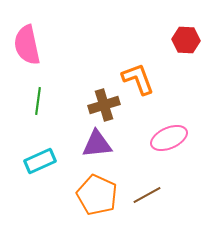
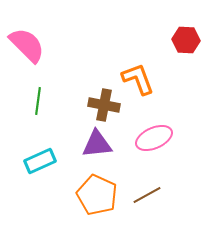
pink semicircle: rotated 147 degrees clockwise
brown cross: rotated 28 degrees clockwise
pink ellipse: moved 15 px left
